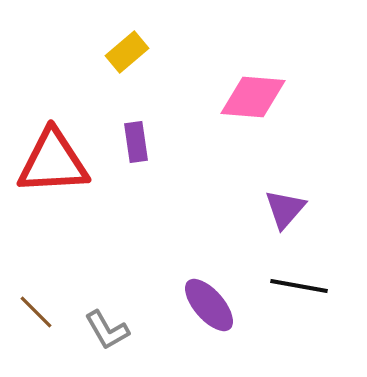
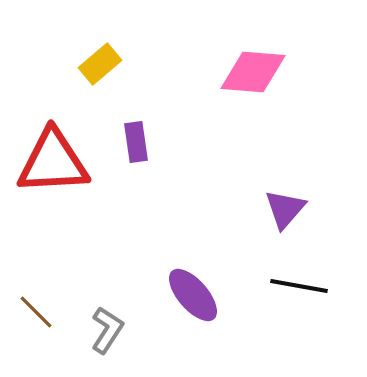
yellow rectangle: moved 27 px left, 12 px down
pink diamond: moved 25 px up
purple ellipse: moved 16 px left, 10 px up
gray L-shape: rotated 117 degrees counterclockwise
